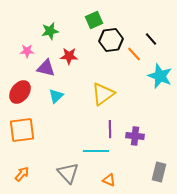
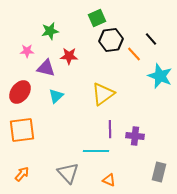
green square: moved 3 px right, 2 px up
